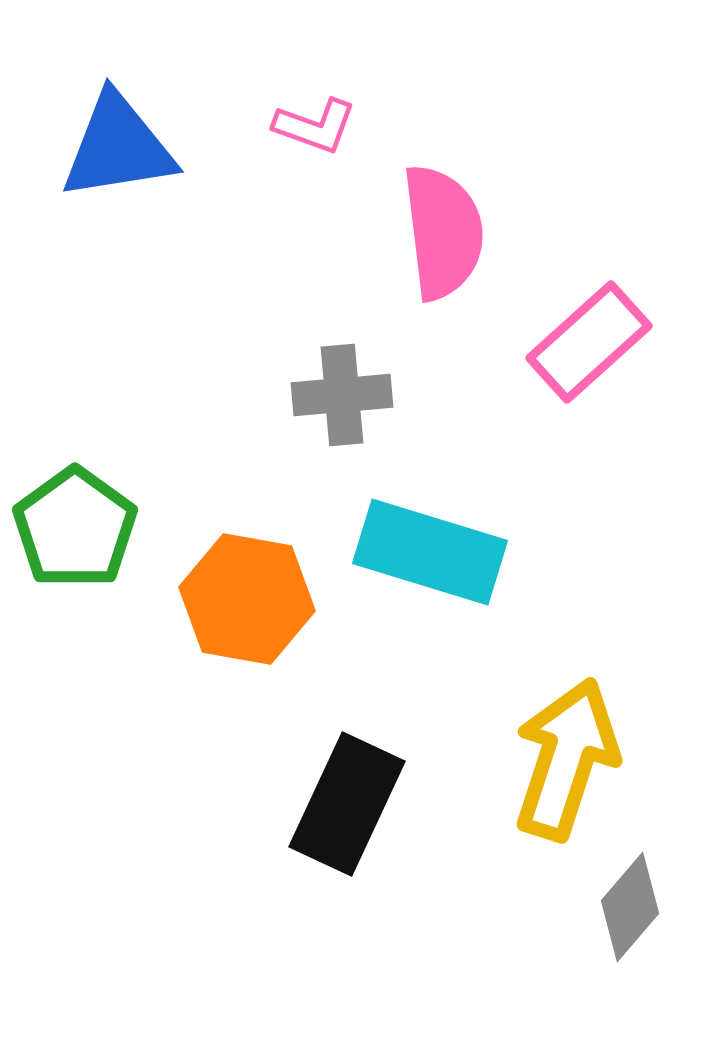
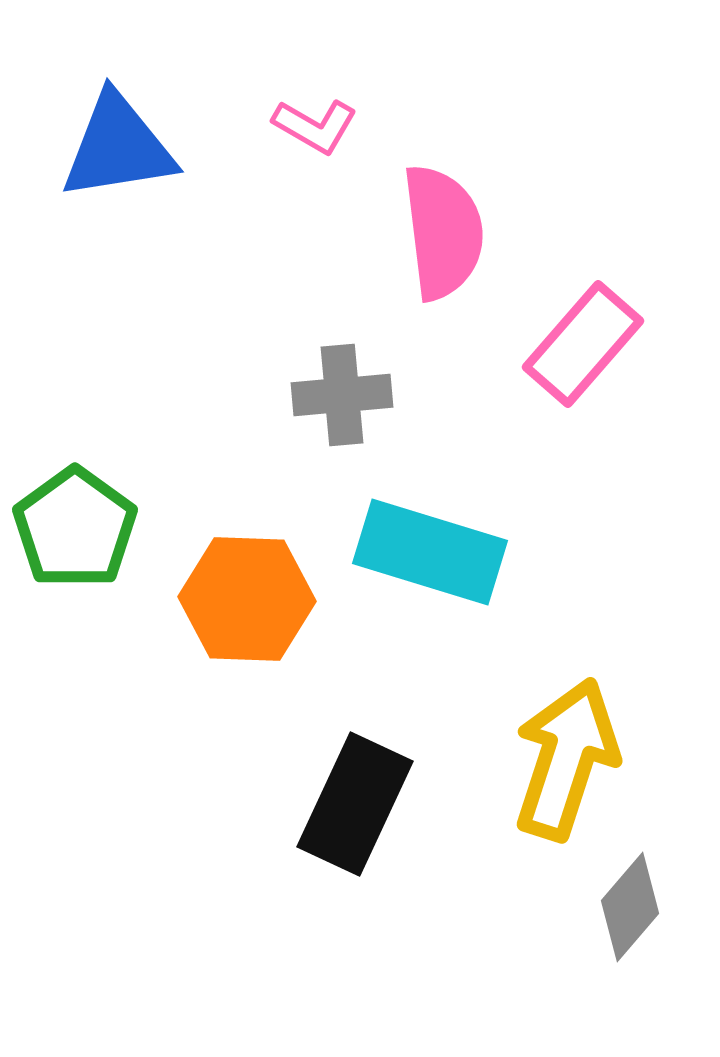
pink L-shape: rotated 10 degrees clockwise
pink rectangle: moved 6 px left, 2 px down; rotated 7 degrees counterclockwise
orange hexagon: rotated 8 degrees counterclockwise
black rectangle: moved 8 px right
